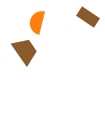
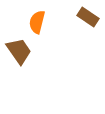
brown trapezoid: moved 6 px left
